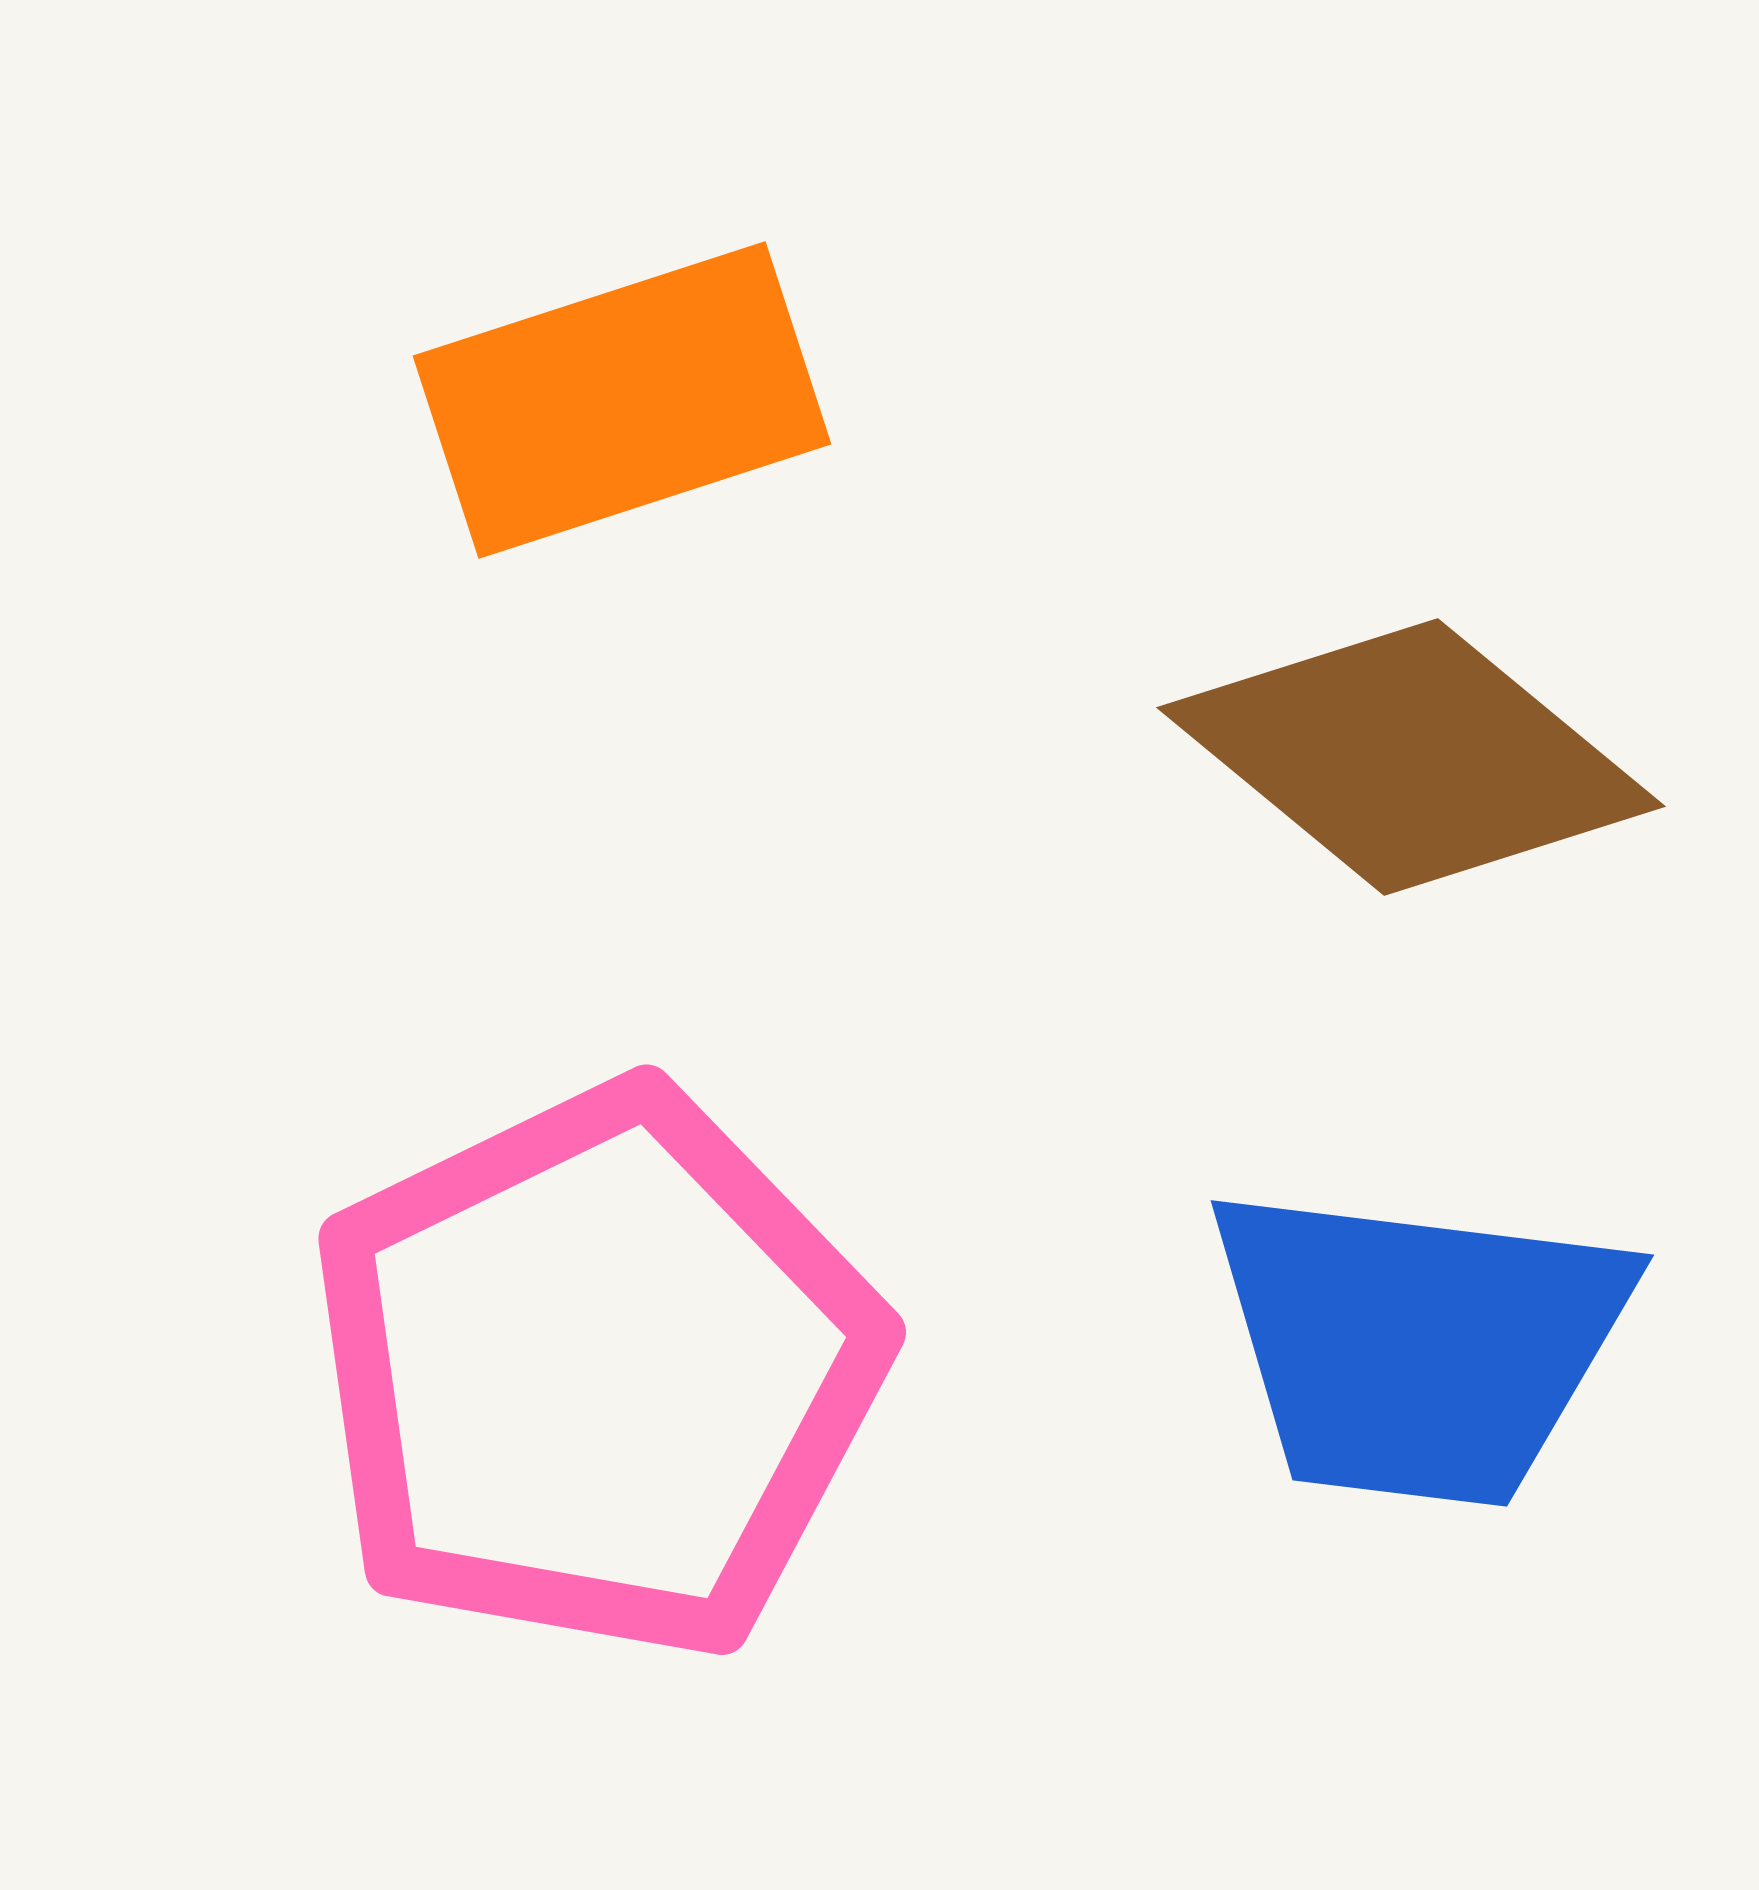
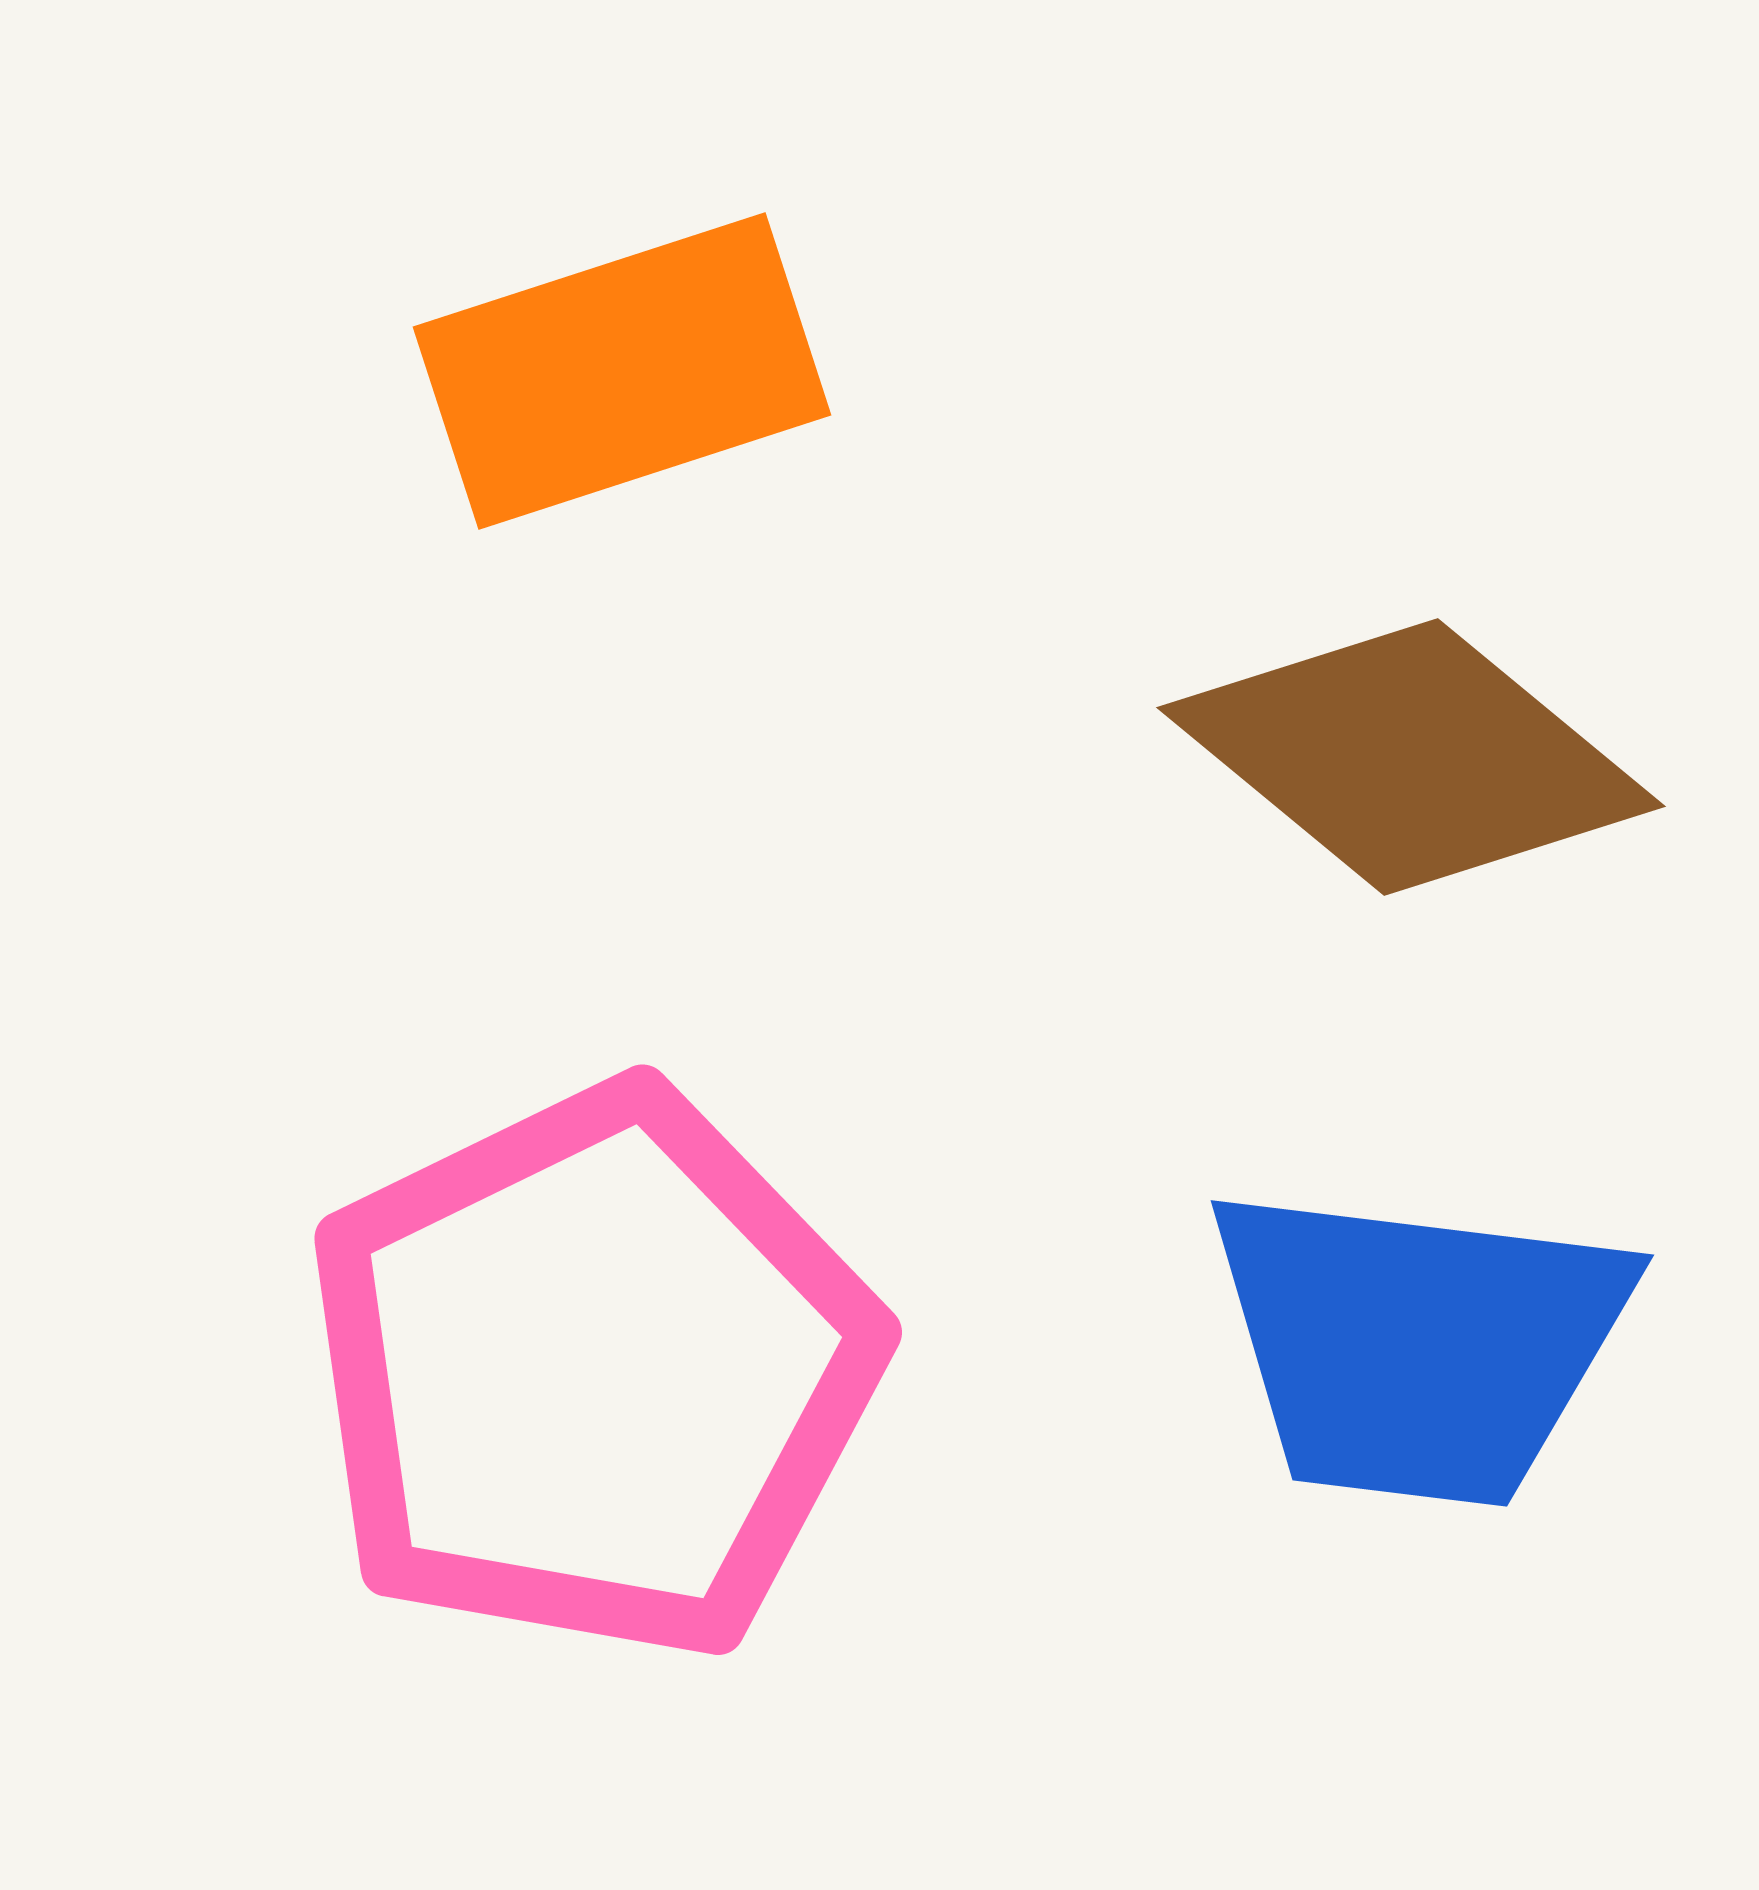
orange rectangle: moved 29 px up
pink pentagon: moved 4 px left
